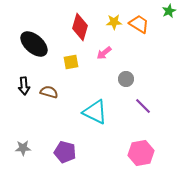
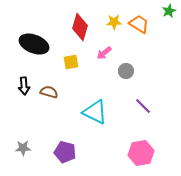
black ellipse: rotated 20 degrees counterclockwise
gray circle: moved 8 px up
